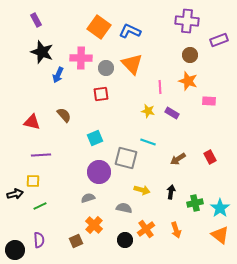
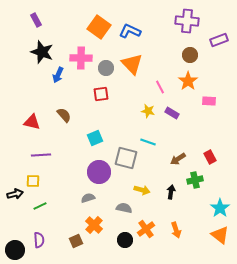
orange star at (188, 81): rotated 18 degrees clockwise
pink line at (160, 87): rotated 24 degrees counterclockwise
green cross at (195, 203): moved 23 px up
